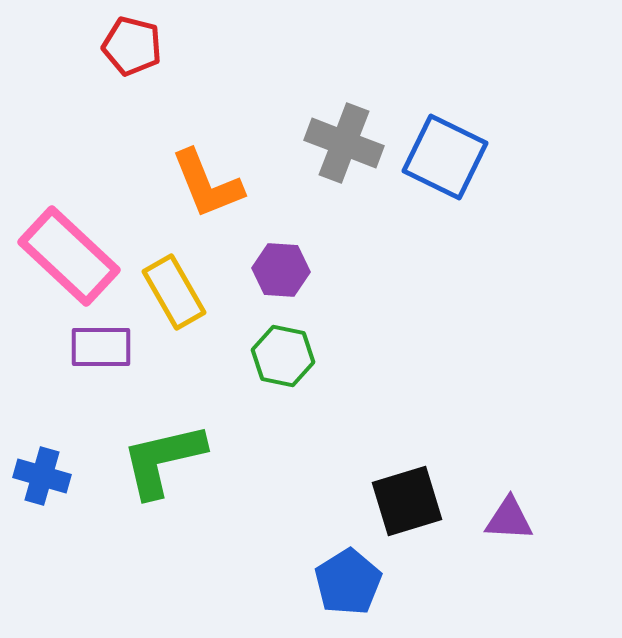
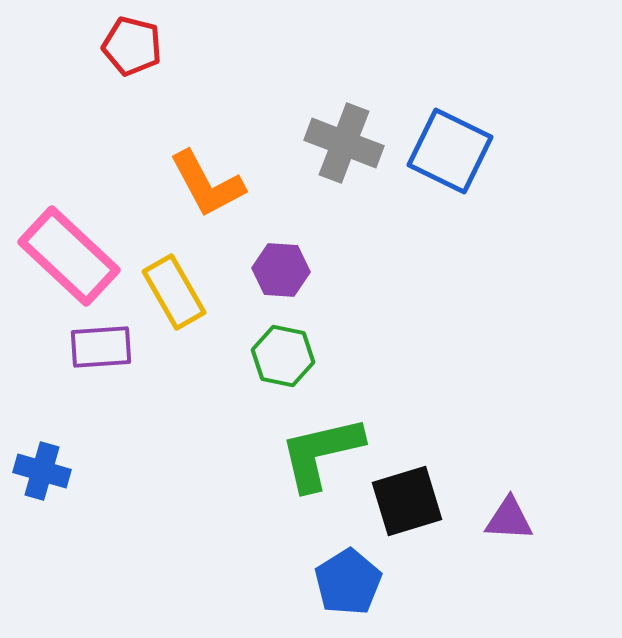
blue square: moved 5 px right, 6 px up
orange L-shape: rotated 6 degrees counterclockwise
purple rectangle: rotated 4 degrees counterclockwise
green L-shape: moved 158 px right, 7 px up
blue cross: moved 5 px up
